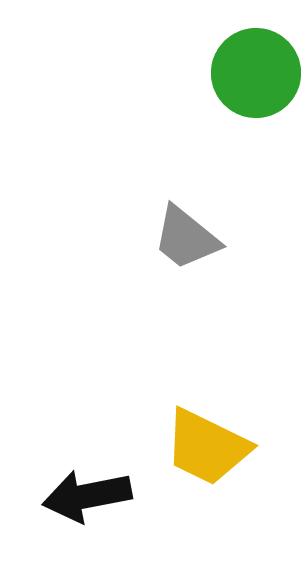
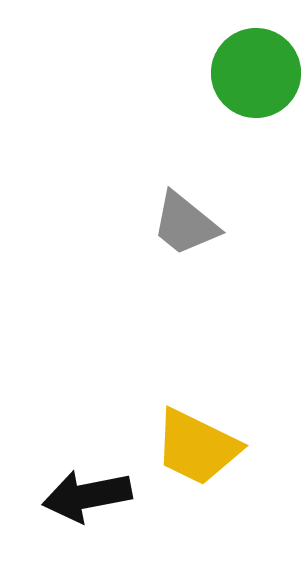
gray trapezoid: moved 1 px left, 14 px up
yellow trapezoid: moved 10 px left
